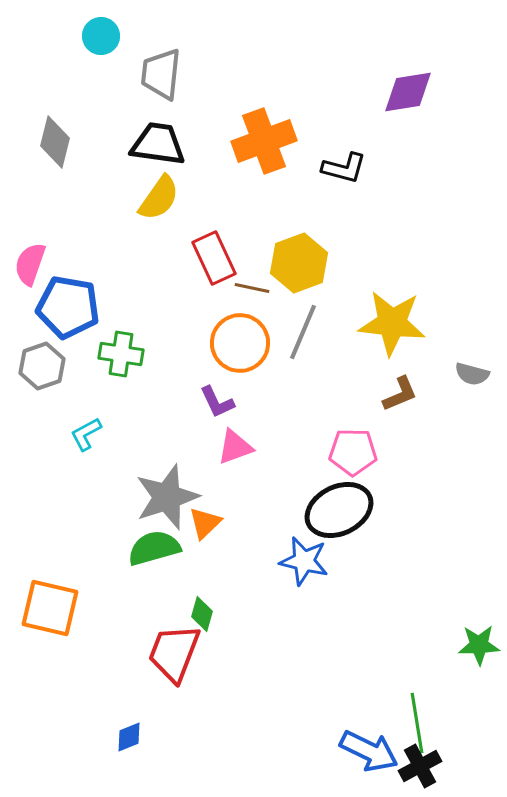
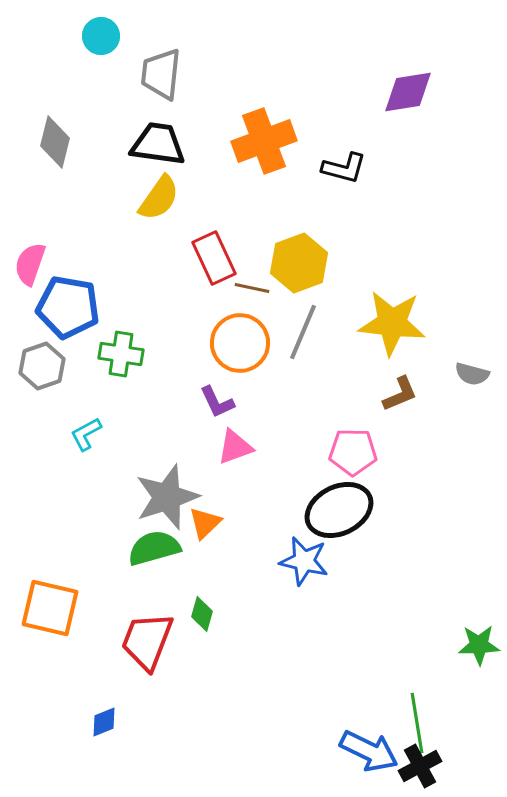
red trapezoid: moved 27 px left, 12 px up
blue diamond: moved 25 px left, 15 px up
